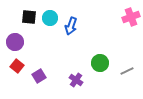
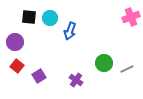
blue arrow: moved 1 px left, 5 px down
green circle: moved 4 px right
gray line: moved 2 px up
